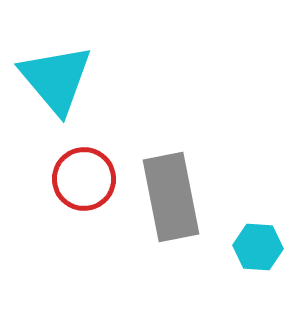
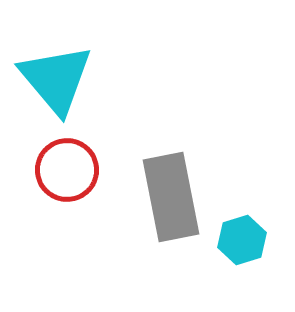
red circle: moved 17 px left, 9 px up
cyan hexagon: moved 16 px left, 7 px up; rotated 21 degrees counterclockwise
